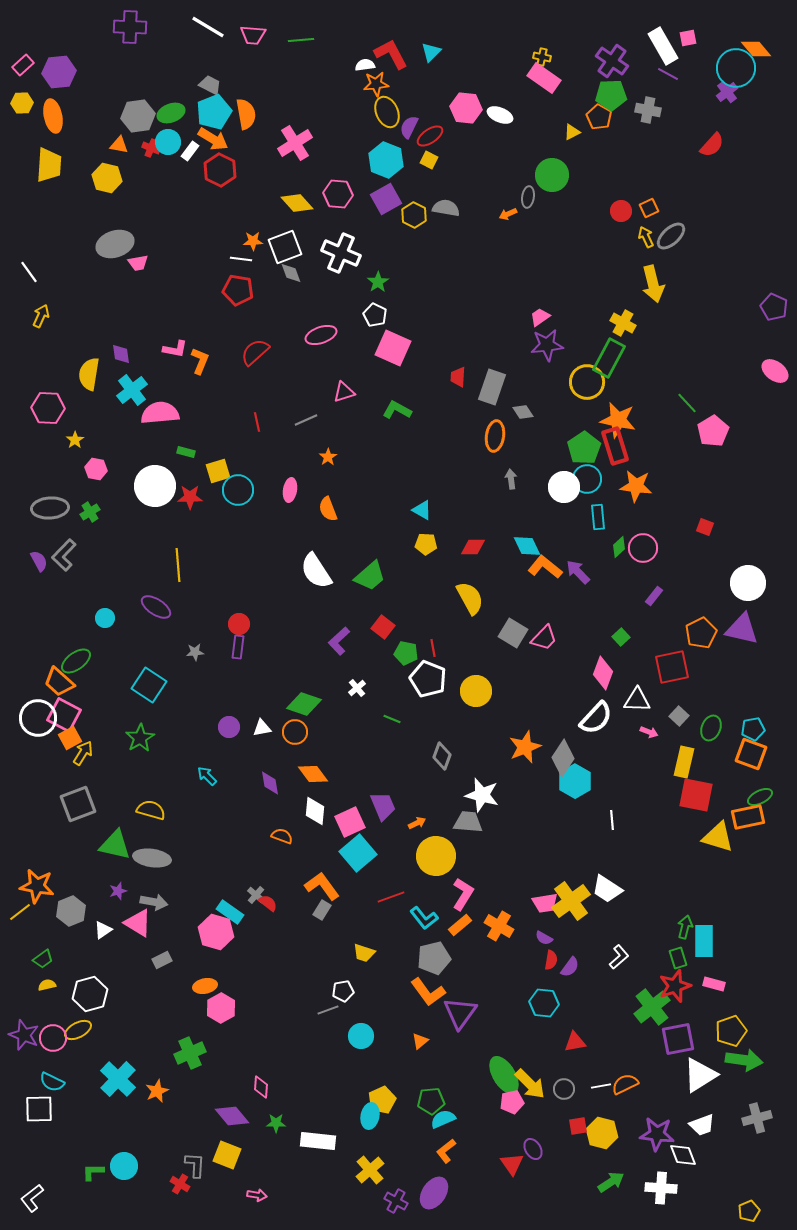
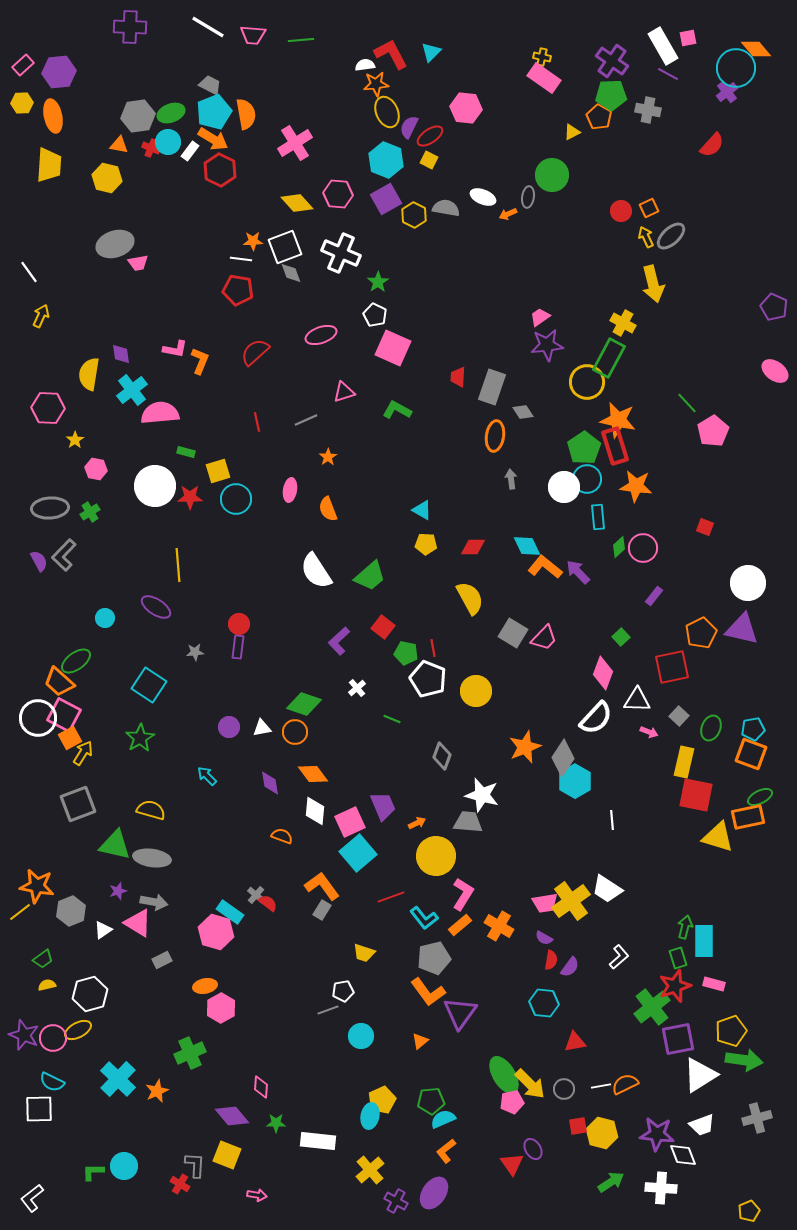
white ellipse at (500, 115): moved 17 px left, 82 px down
cyan circle at (238, 490): moved 2 px left, 9 px down
